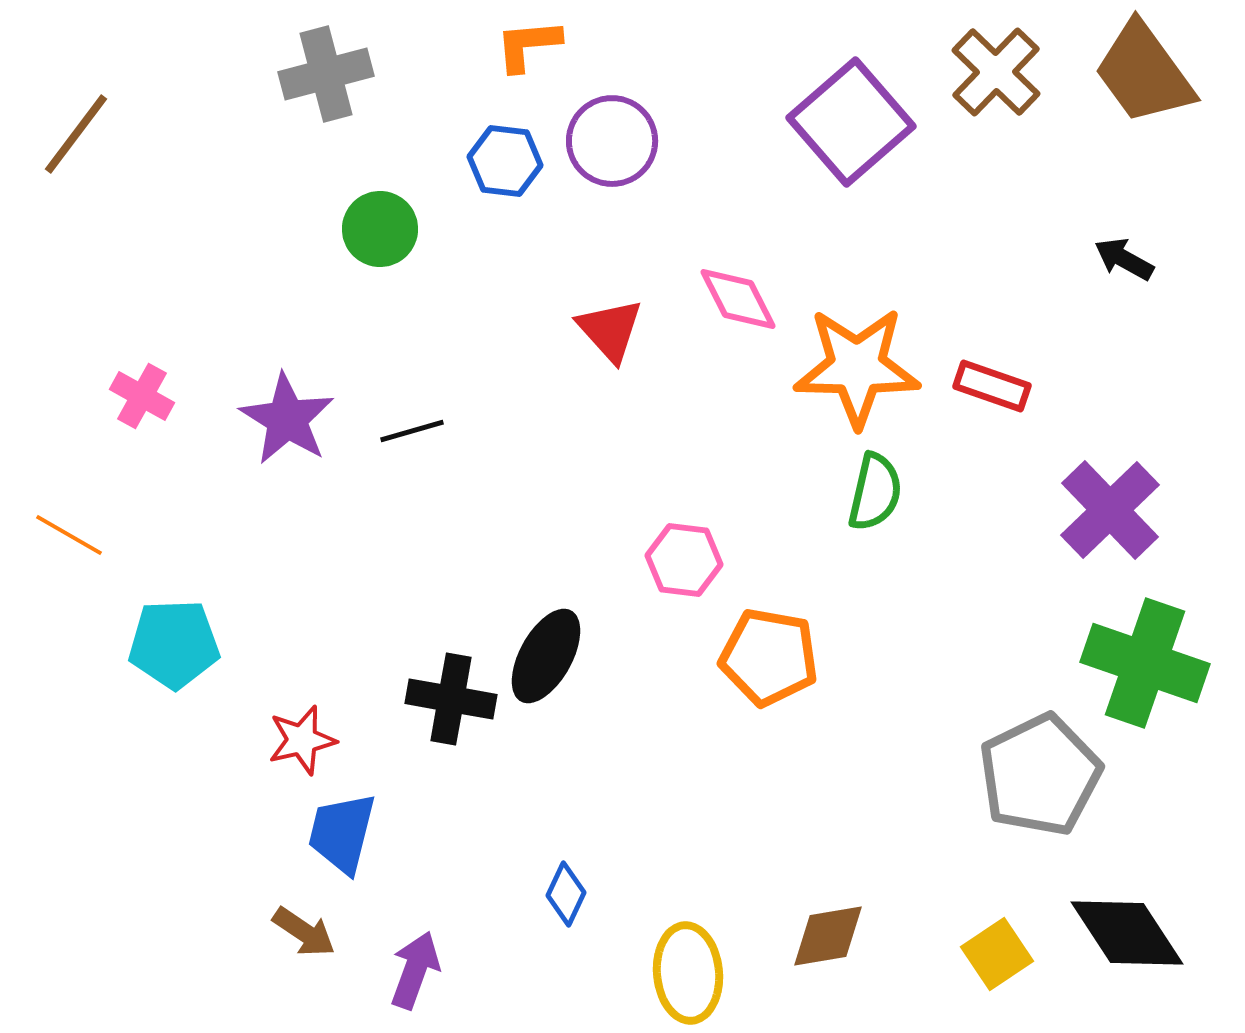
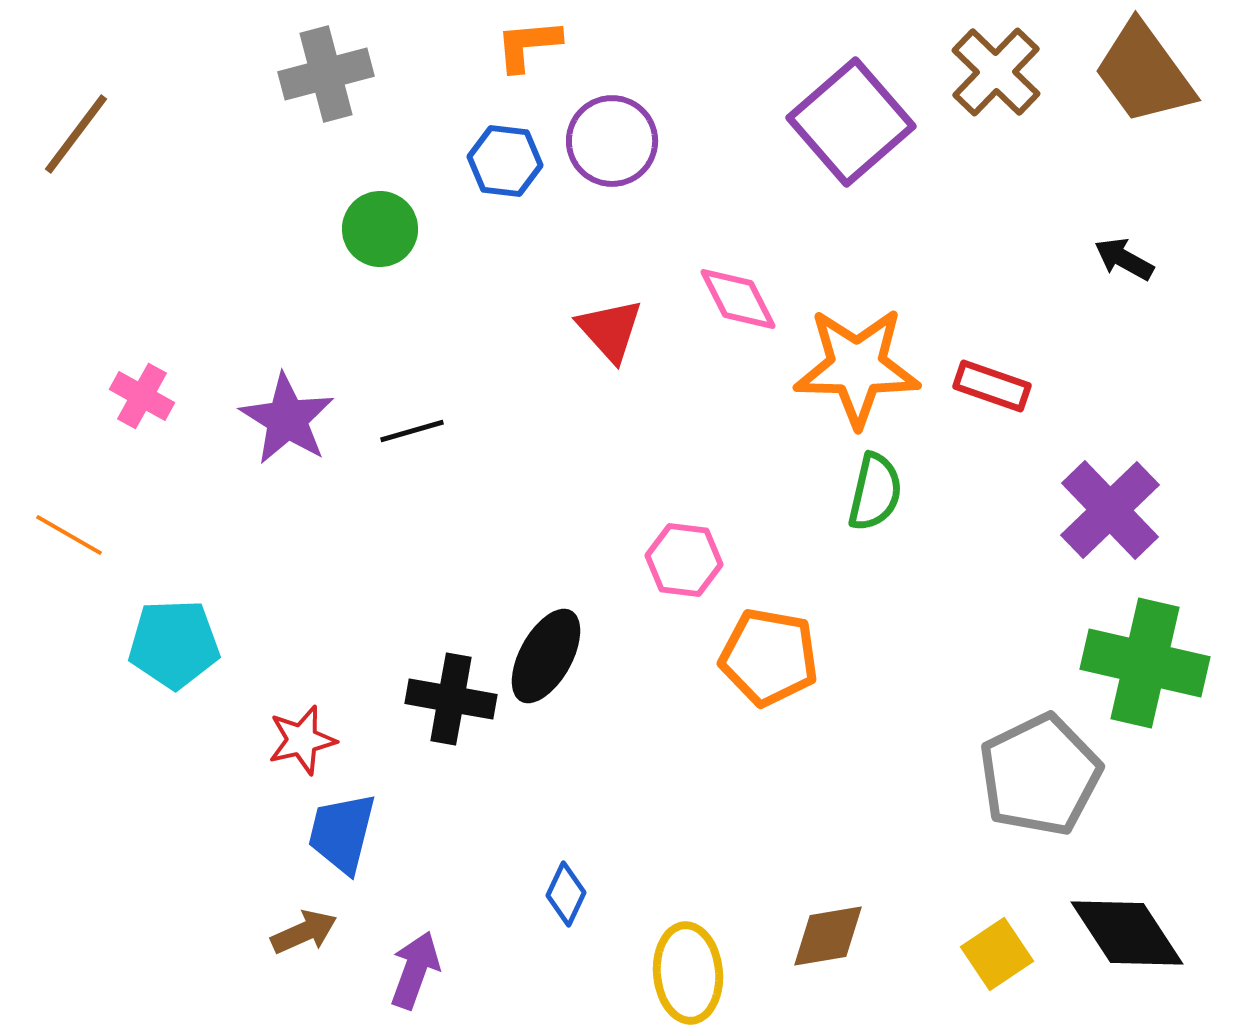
green cross: rotated 6 degrees counterclockwise
brown arrow: rotated 58 degrees counterclockwise
